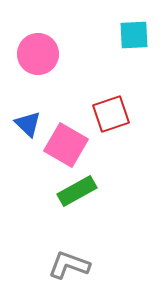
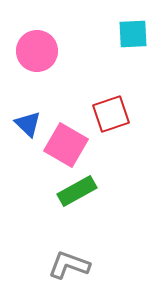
cyan square: moved 1 px left, 1 px up
pink circle: moved 1 px left, 3 px up
